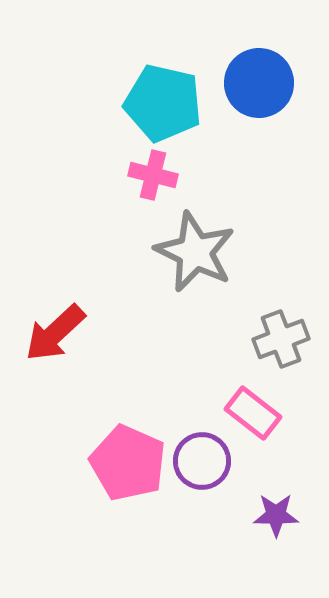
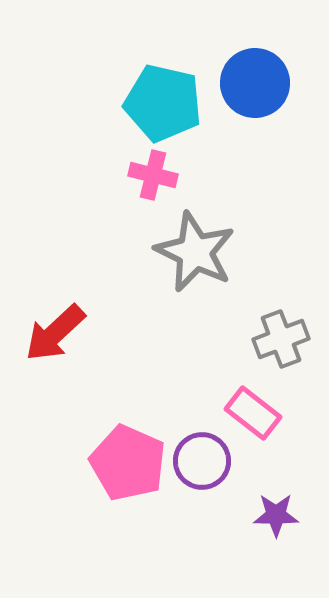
blue circle: moved 4 px left
